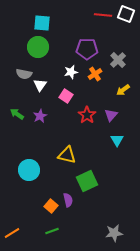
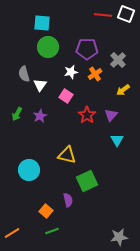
green circle: moved 10 px right
gray semicircle: rotated 63 degrees clockwise
green arrow: rotated 96 degrees counterclockwise
orange square: moved 5 px left, 5 px down
gray star: moved 5 px right, 4 px down
